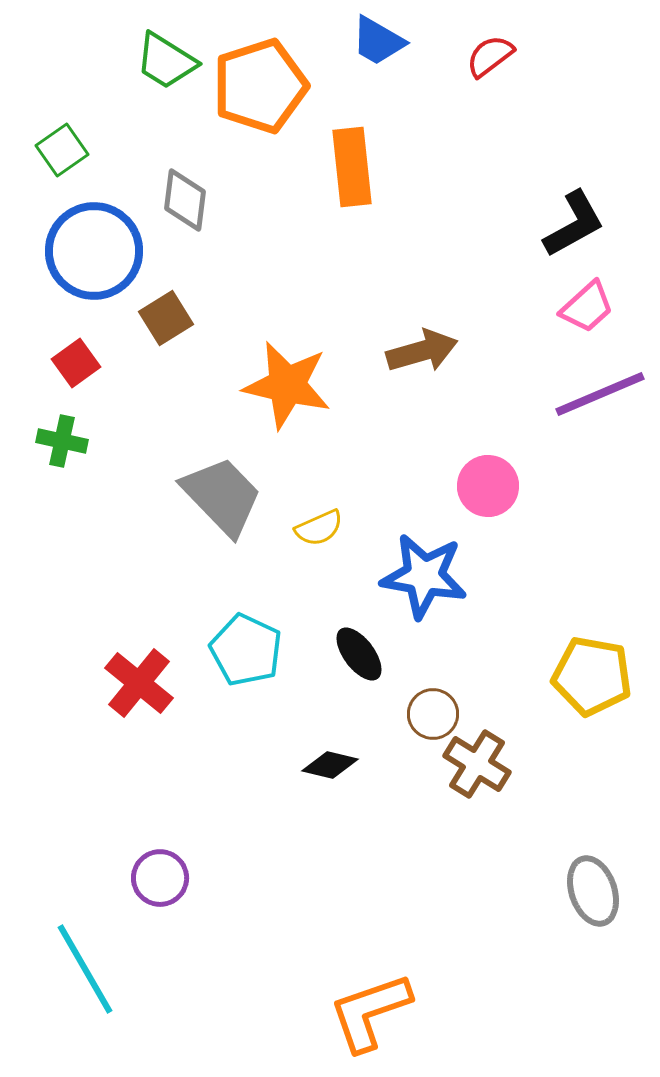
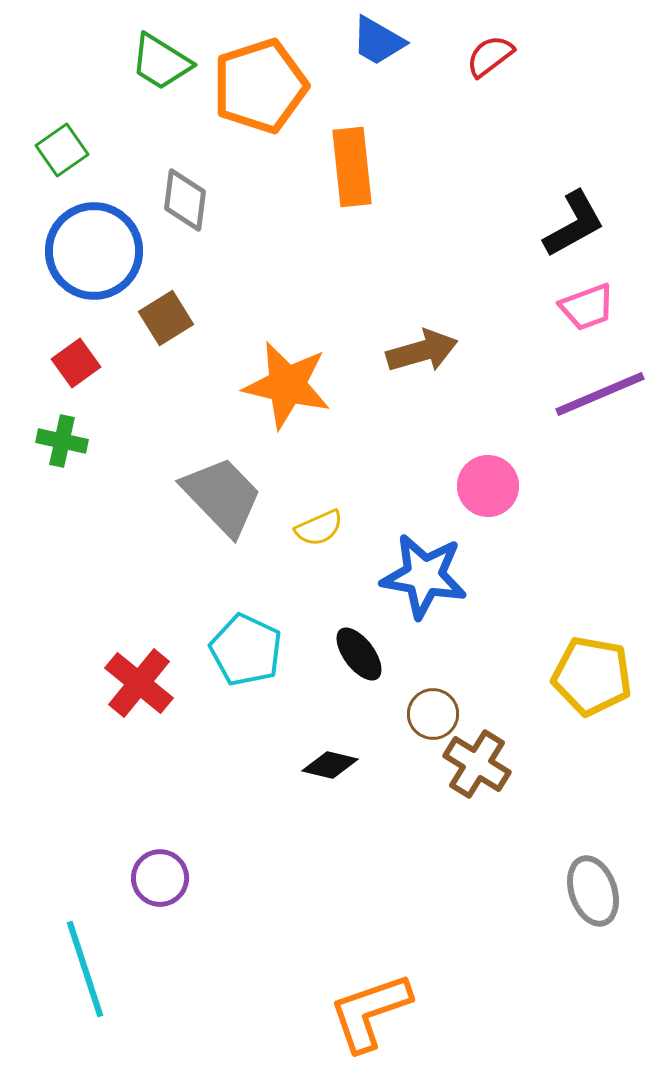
green trapezoid: moved 5 px left, 1 px down
pink trapezoid: rotated 22 degrees clockwise
cyan line: rotated 12 degrees clockwise
